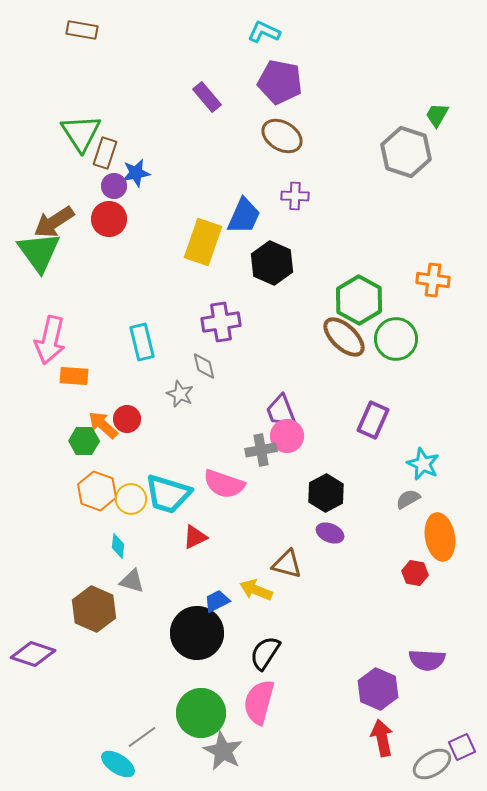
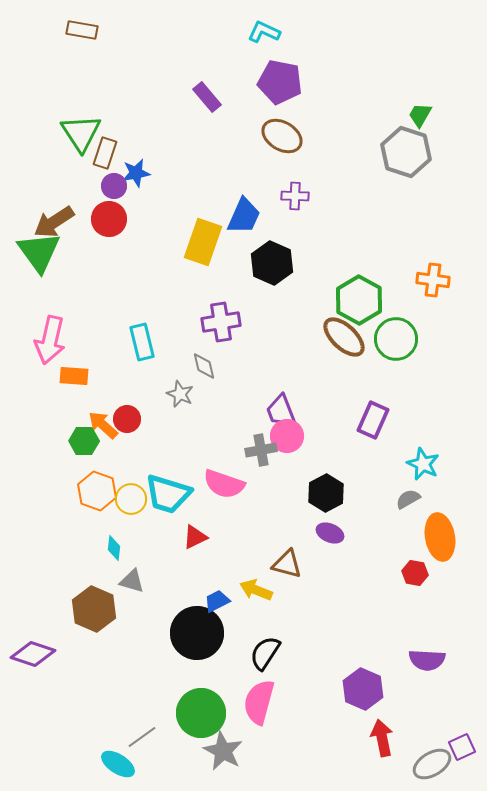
green trapezoid at (437, 115): moved 17 px left
cyan diamond at (118, 546): moved 4 px left, 2 px down
purple hexagon at (378, 689): moved 15 px left
